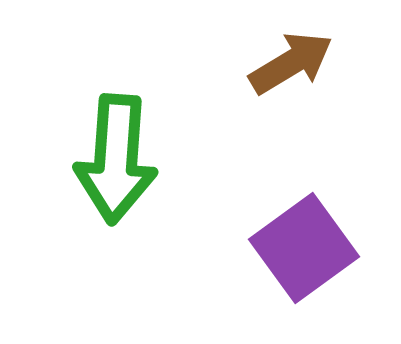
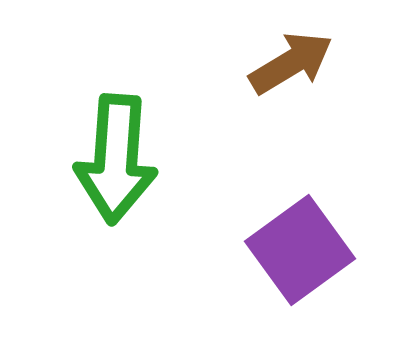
purple square: moved 4 px left, 2 px down
